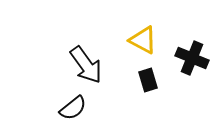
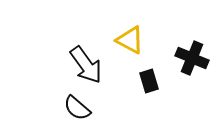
yellow triangle: moved 13 px left
black rectangle: moved 1 px right, 1 px down
black semicircle: moved 4 px right; rotated 80 degrees clockwise
